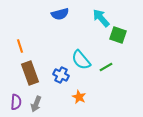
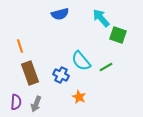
cyan semicircle: moved 1 px down
